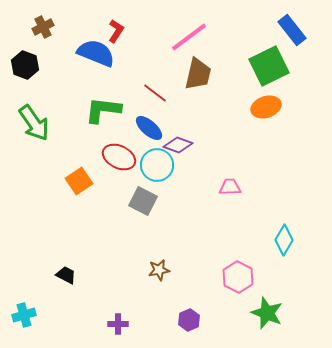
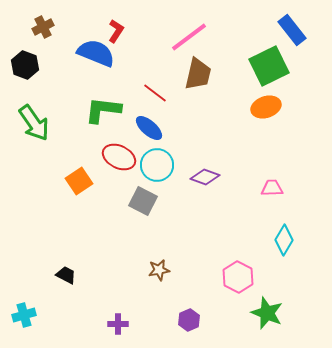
purple diamond: moved 27 px right, 32 px down
pink trapezoid: moved 42 px right, 1 px down
